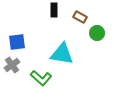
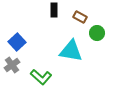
blue square: rotated 36 degrees counterclockwise
cyan triangle: moved 9 px right, 3 px up
green L-shape: moved 1 px up
